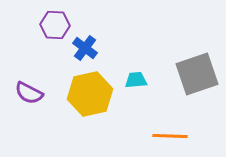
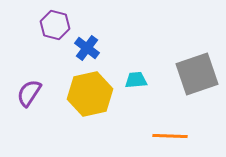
purple hexagon: rotated 12 degrees clockwise
blue cross: moved 2 px right
purple semicircle: rotated 96 degrees clockwise
